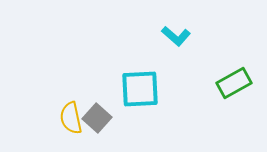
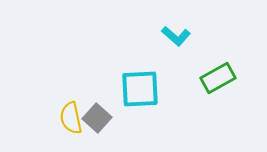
green rectangle: moved 16 px left, 5 px up
